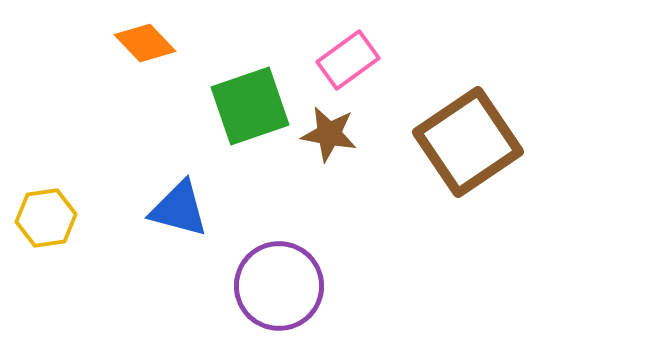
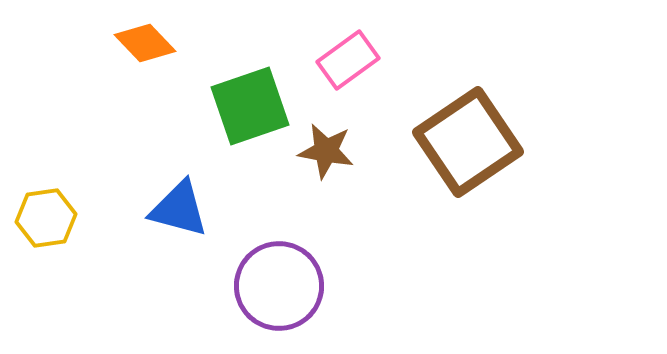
brown star: moved 3 px left, 17 px down
